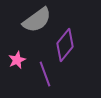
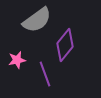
pink star: rotated 12 degrees clockwise
